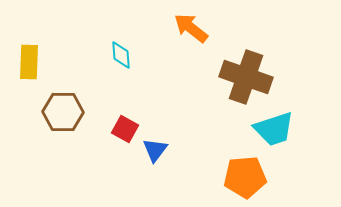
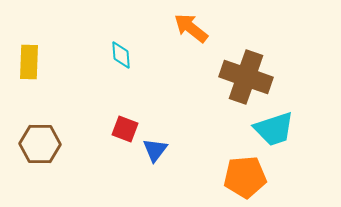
brown hexagon: moved 23 px left, 32 px down
red square: rotated 8 degrees counterclockwise
